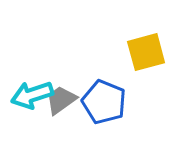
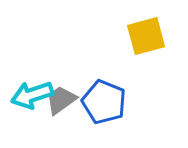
yellow square: moved 16 px up
